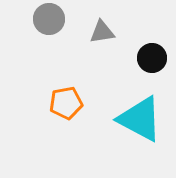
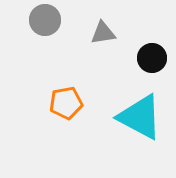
gray circle: moved 4 px left, 1 px down
gray triangle: moved 1 px right, 1 px down
cyan triangle: moved 2 px up
